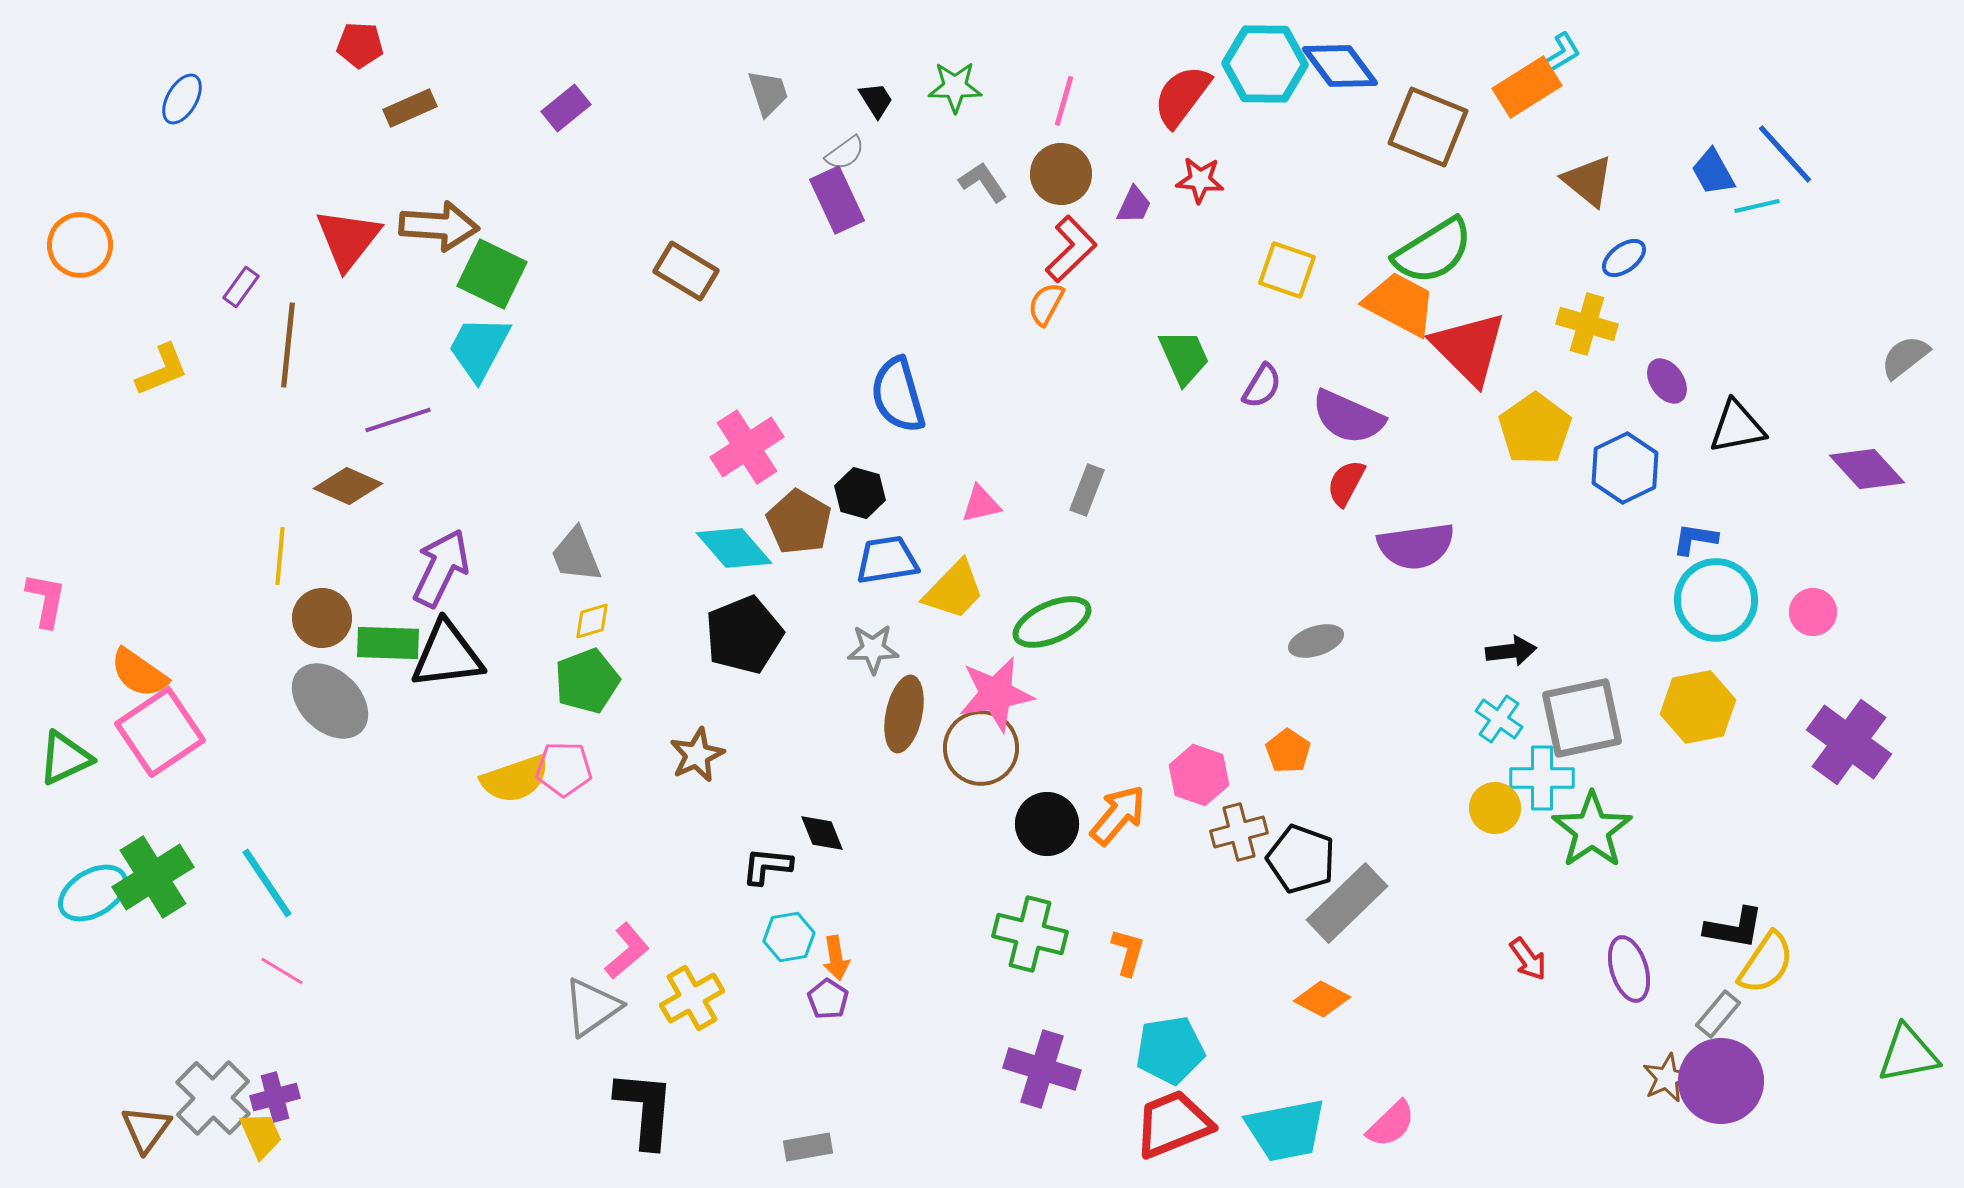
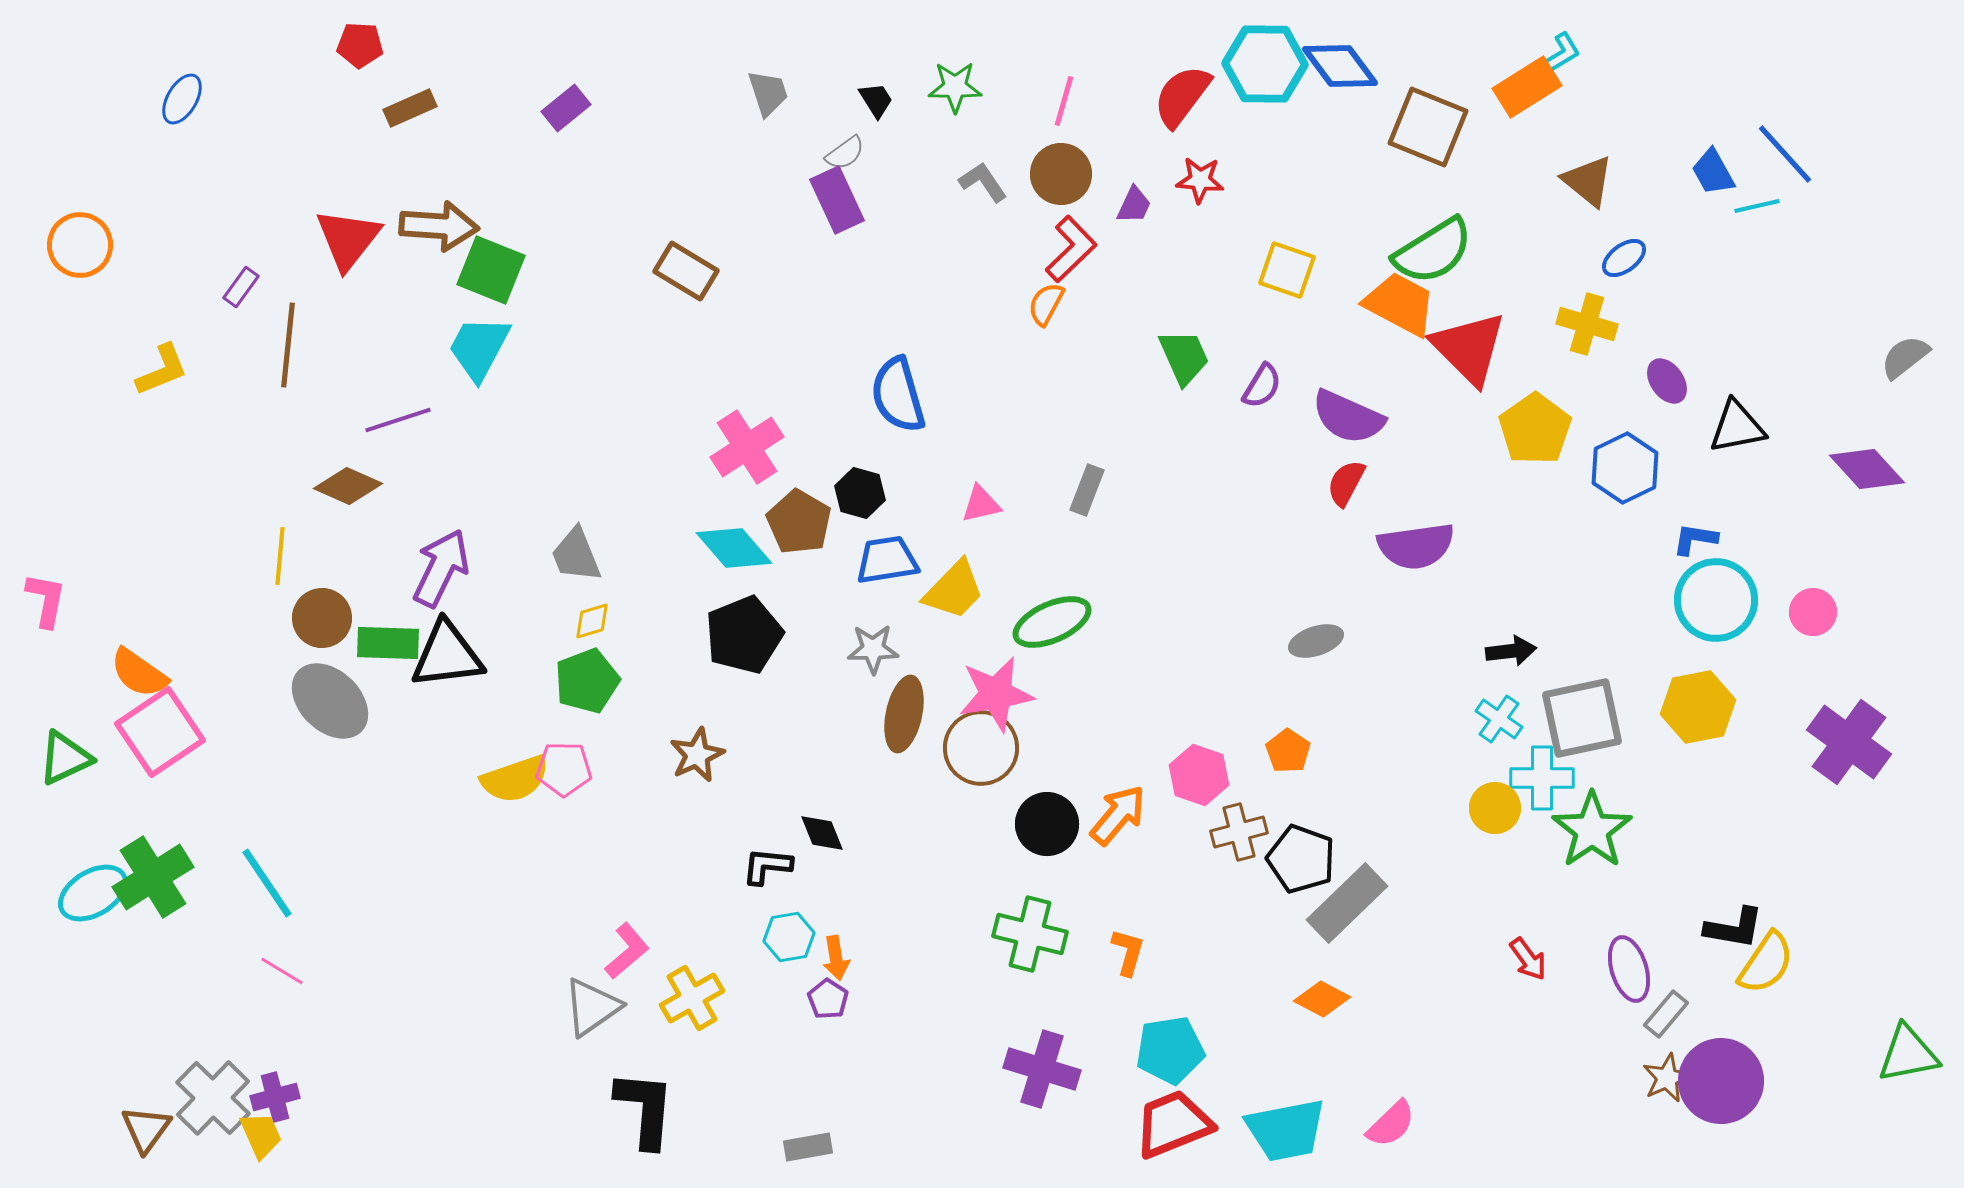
green square at (492, 274): moved 1 px left, 4 px up; rotated 4 degrees counterclockwise
gray rectangle at (1718, 1014): moved 52 px left
